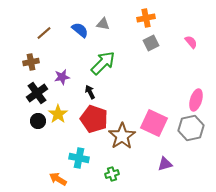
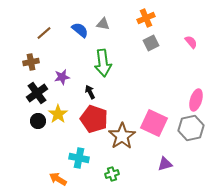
orange cross: rotated 12 degrees counterclockwise
green arrow: rotated 128 degrees clockwise
